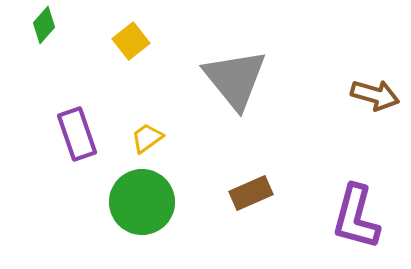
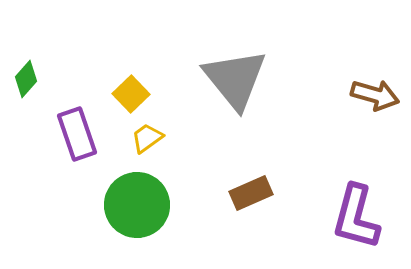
green diamond: moved 18 px left, 54 px down
yellow square: moved 53 px down; rotated 6 degrees counterclockwise
green circle: moved 5 px left, 3 px down
